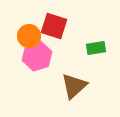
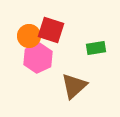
red square: moved 3 px left, 4 px down
pink hexagon: moved 1 px right, 2 px down; rotated 8 degrees counterclockwise
